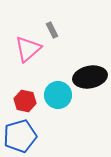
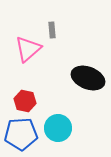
gray rectangle: rotated 21 degrees clockwise
black ellipse: moved 2 px left, 1 px down; rotated 32 degrees clockwise
cyan circle: moved 33 px down
blue pentagon: moved 1 px right, 2 px up; rotated 12 degrees clockwise
